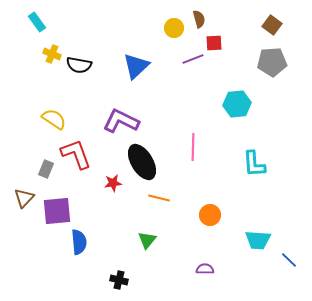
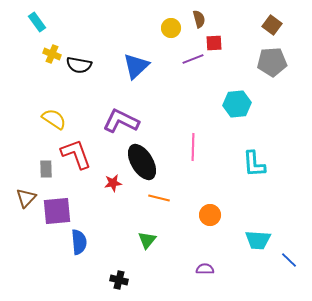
yellow circle: moved 3 px left
gray rectangle: rotated 24 degrees counterclockwise
brown triangle: moved 2 px right
